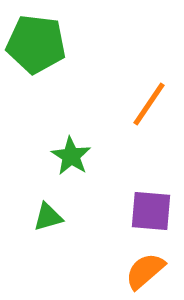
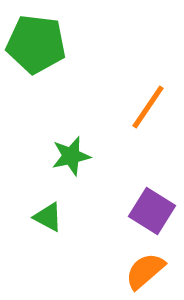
orange line: moved 1 px left, 3 px down
green star: rotated 27 degrees clockwise
purple square: moved 1 px right; rotated 27 degrees clockwise
green triangle: rotated 44 degrees clockwise
